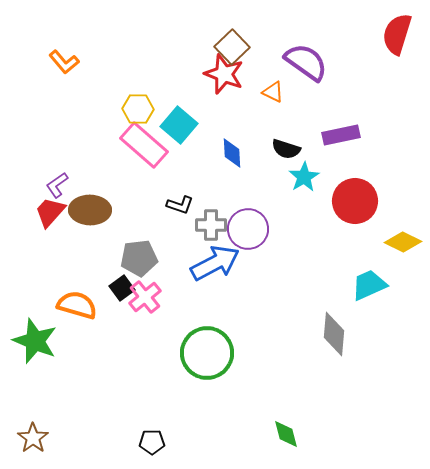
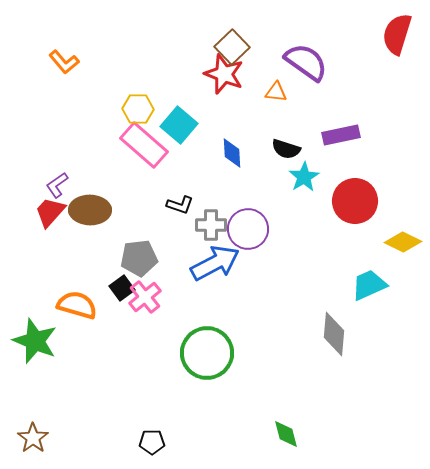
orange triangle: moved 3 px right; rotated 20 degrees counterclockwise
